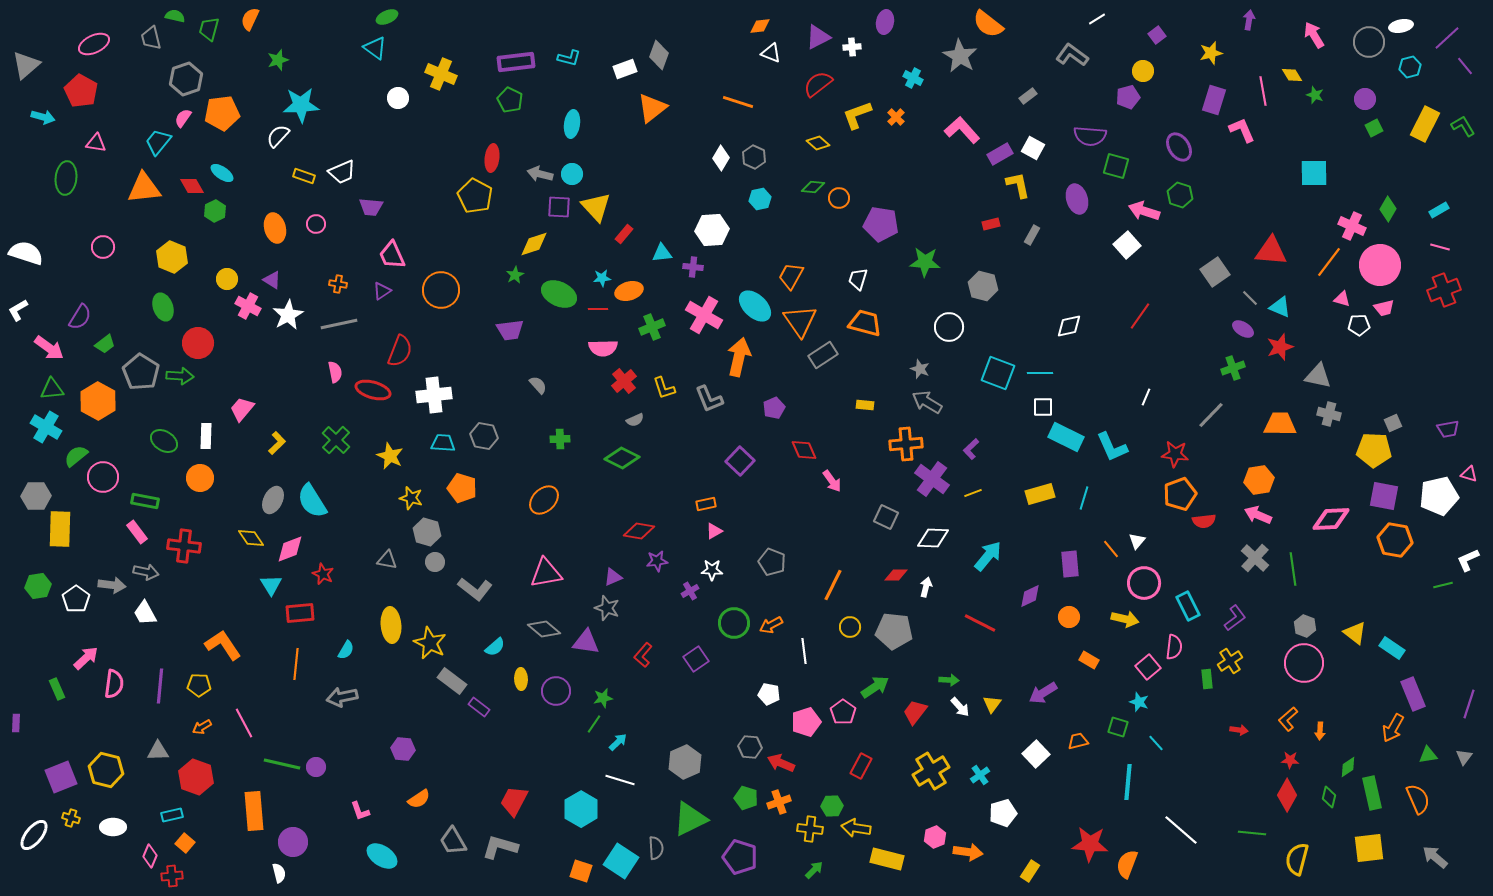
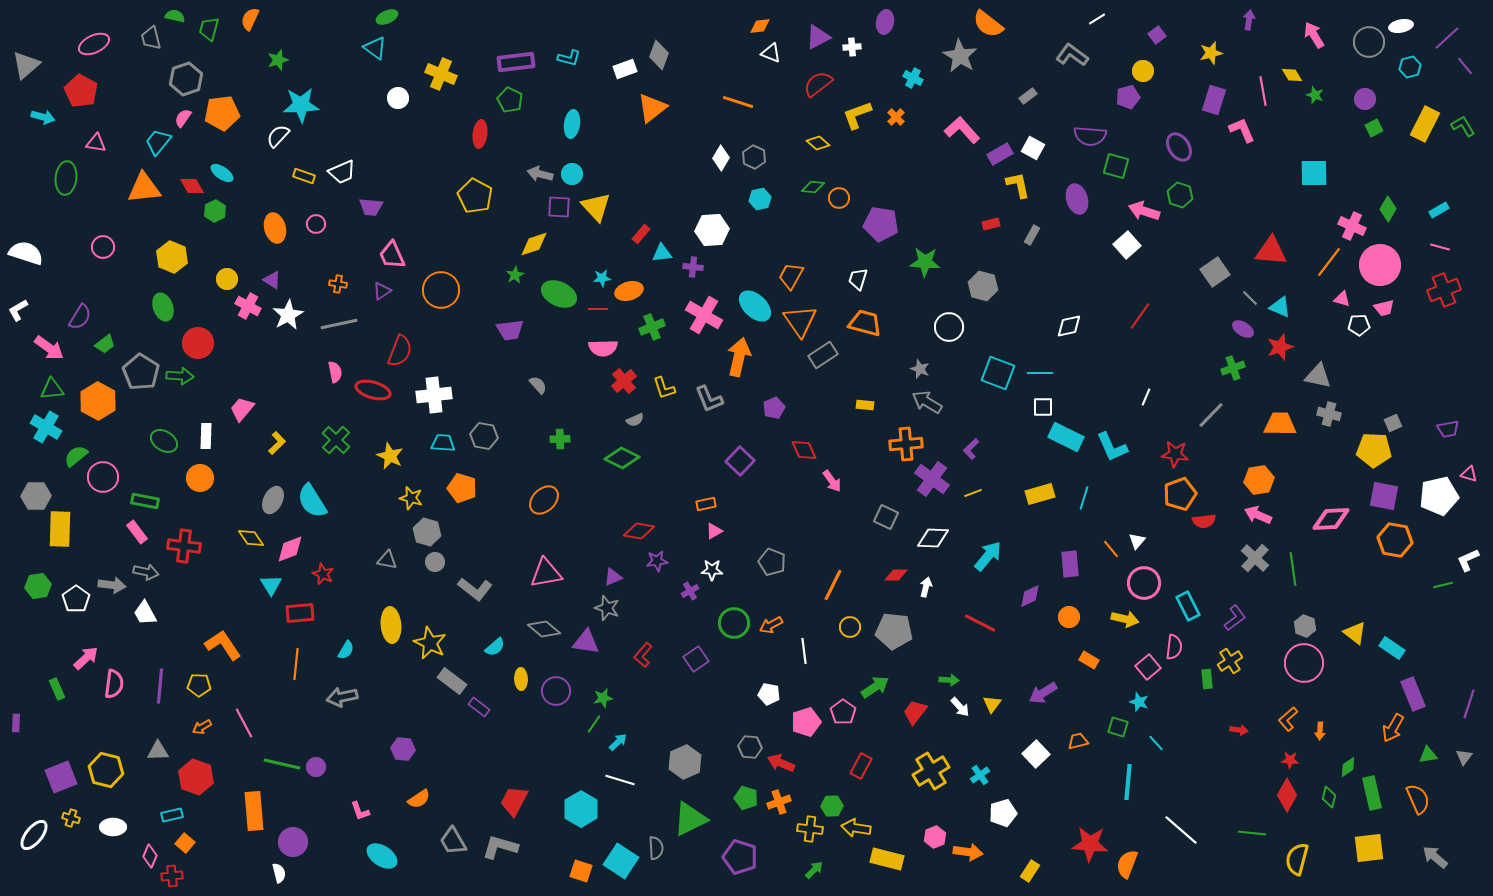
red ellipse at (492, 158): moved 12 px left, 24 px up
red rectangle at (624, 234): moved 17 px right
